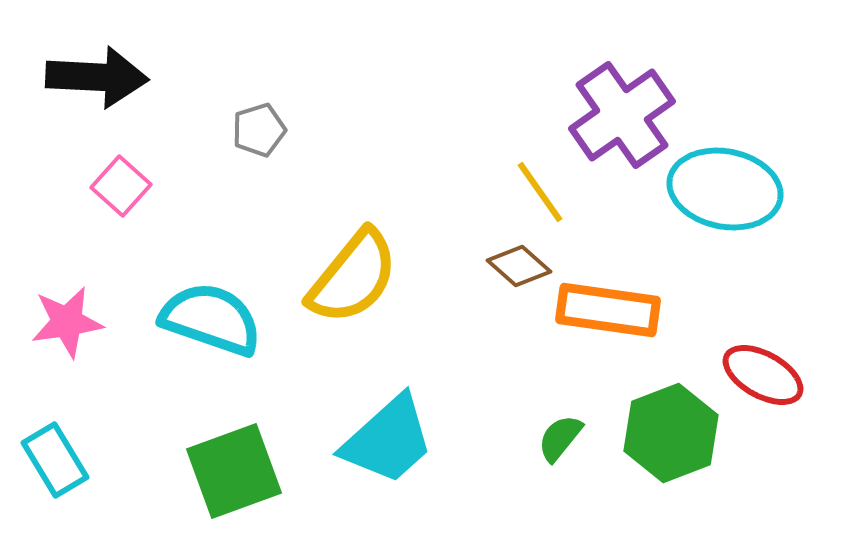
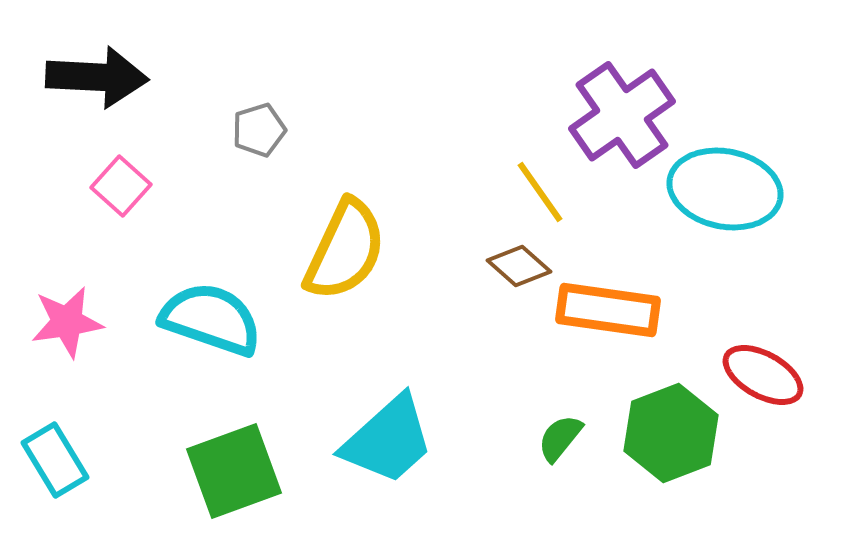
yellow semicircle: moved 8 px left, 27 px up; rotated 14 degrees counterclockwise
